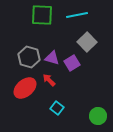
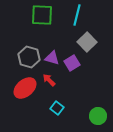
cyan line: rotated 65 degrees counterclockwise
